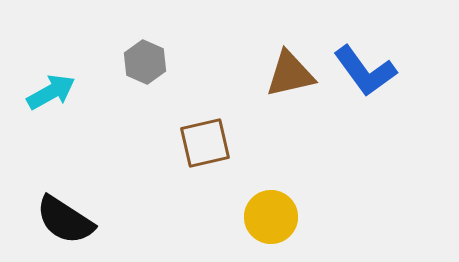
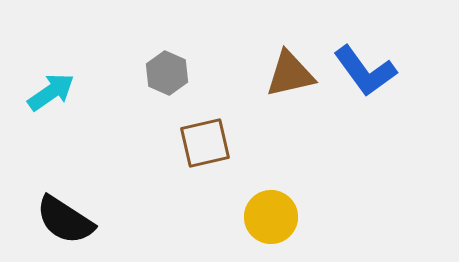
gray hexagon: moved 22 px right, 11 px down
cyan arrow: rotated 6 degrees counterclockwise
